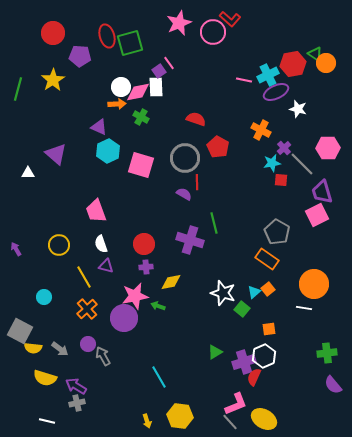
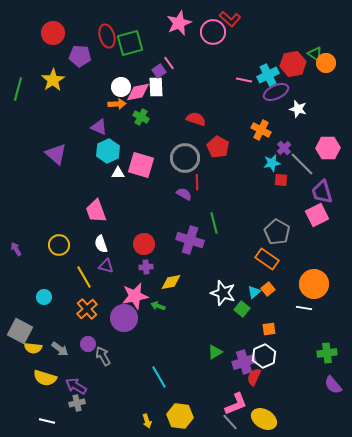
white triangle at (28, 173): moved 90 px right
